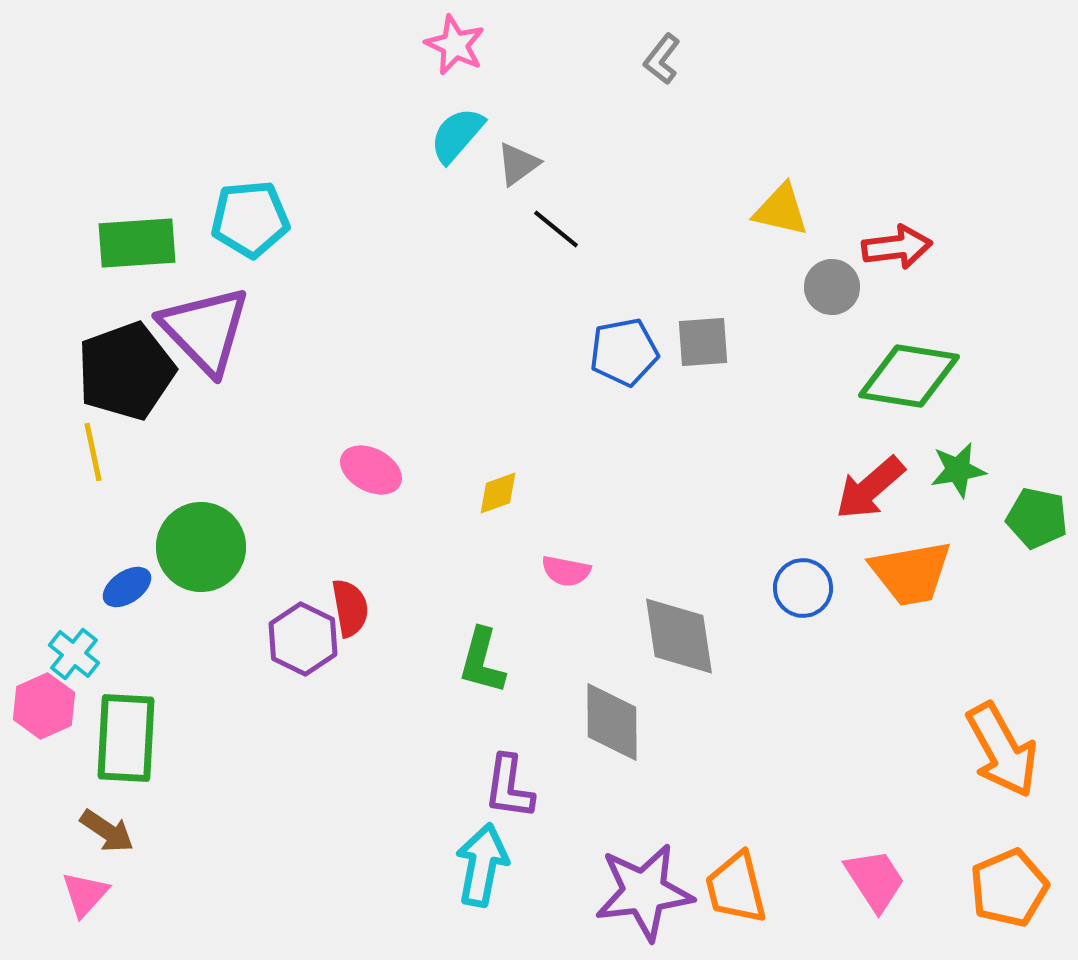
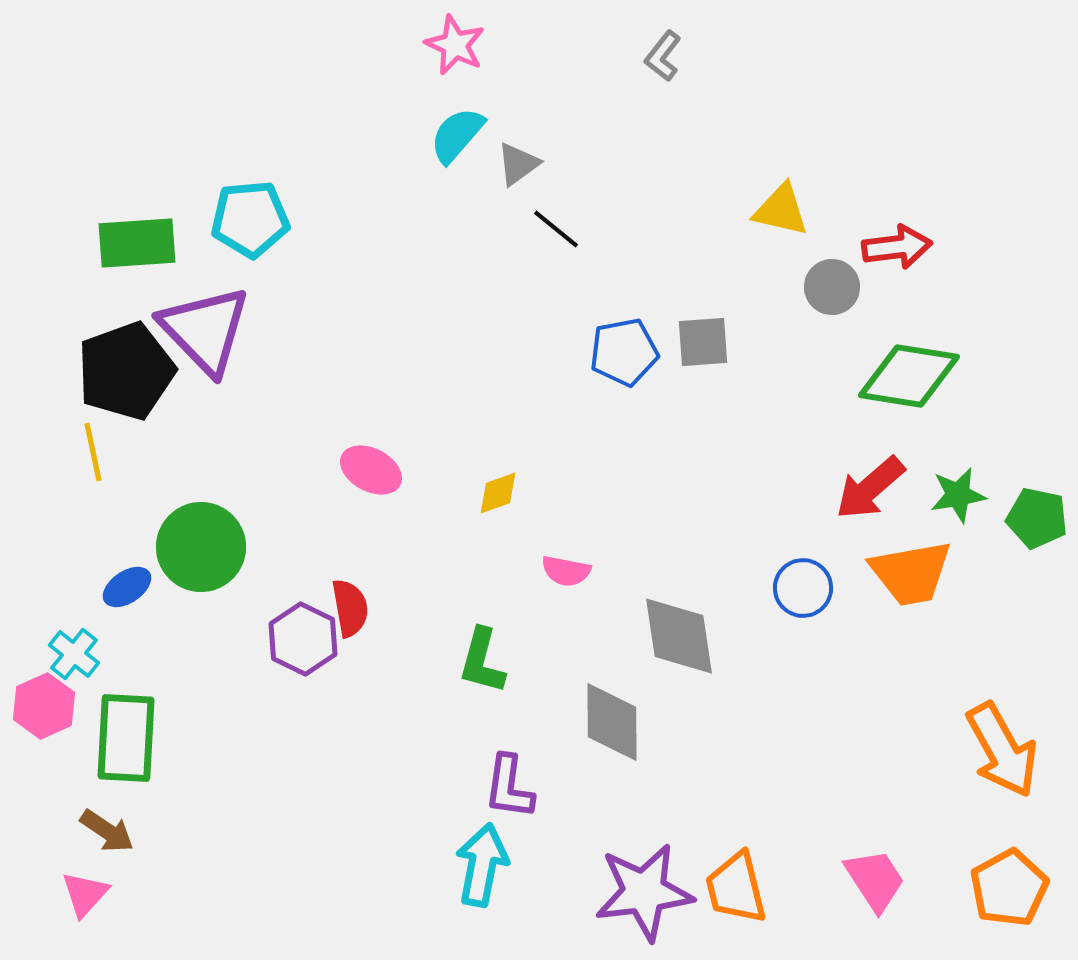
gray L-shape at (662, 59): moved 1 px right, 3 px up
green star at (958, 470): moved 25 px down
orange pentagon at (1009, 888): rotated 6 degrees counterclockwise
